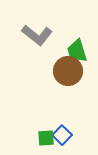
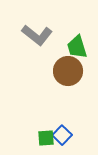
green trapezoid: moved 4 px up
